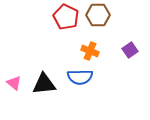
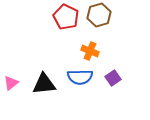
brown hexagon: moved 1 px right; rotated 15 degrees counterclockwise
purple square: moved 17 px left, 28 px down
pink triangle: moved 3 px left; rotated 42 degrees clockwise
